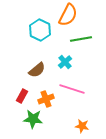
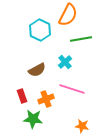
brown semicircle: rotated 12 degrees clockwise
red rectangle: rotated 48 degrees counterclockwise
